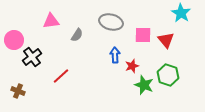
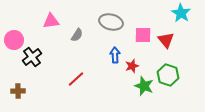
red line: moved 15 px right, 3 px down
green star: moved 1 px down
brown cross: rotated 24 degrees counterclockwise
